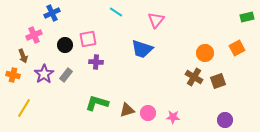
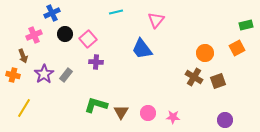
cyan line: rotated 48 degrees counterclockwise
green rectangle: moved 1 px left, 8 px down
pink square: rotated 30 degrees counterclockwise
black circle: moved 11 px up
blue trapezoid: rotated 35 degrees clockwise
green L-shape: moved 1 px left, 2 px down
brown triangle: moved 6 px left, 2 px down; rotated 42 degrees counterclockwise
